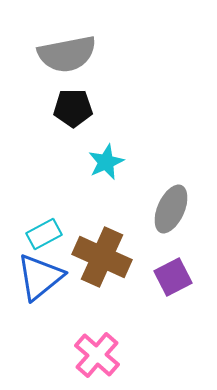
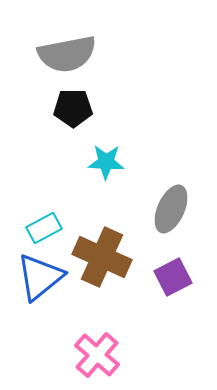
cyan star: rotated 27 degrees clockwise
cyan rectangle: moved 6 px up
